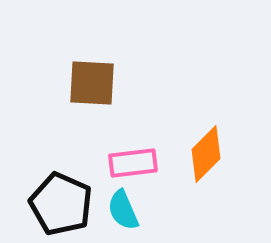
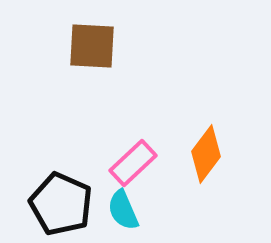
brown square: moved 37 px up
orange diamond: rotated 8 degrees counterclockwise
pink rectangle: rotated 36 degrees counterclockwise
